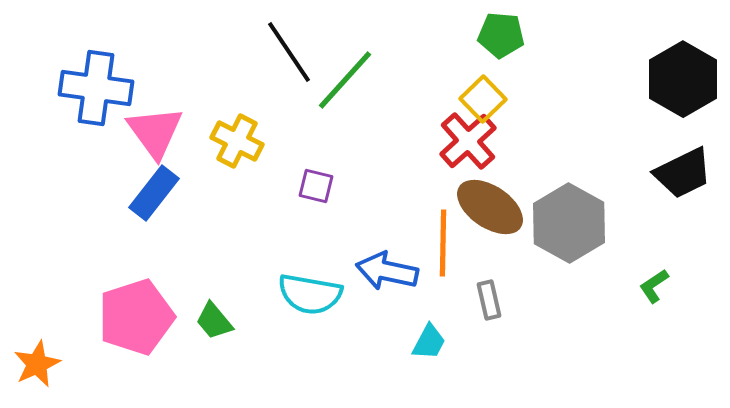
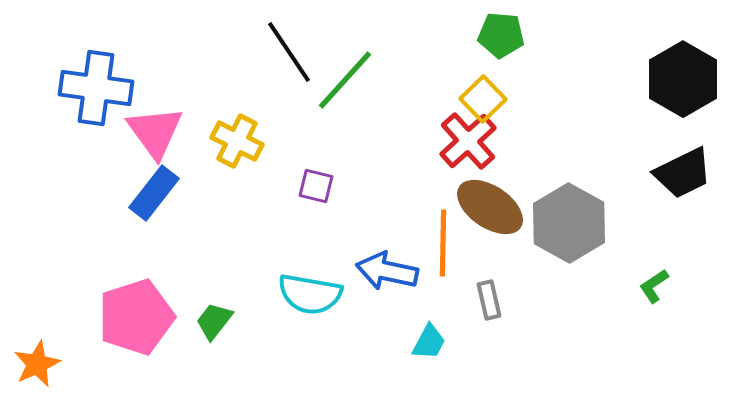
green trapezoid: rotated 78 degrees clockwise
